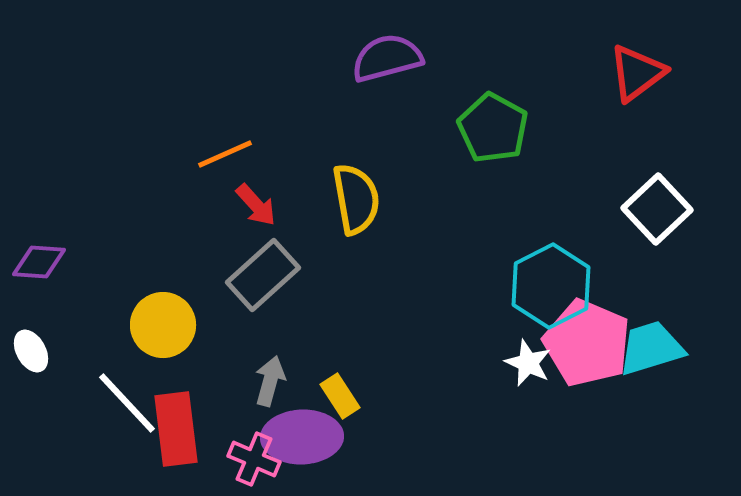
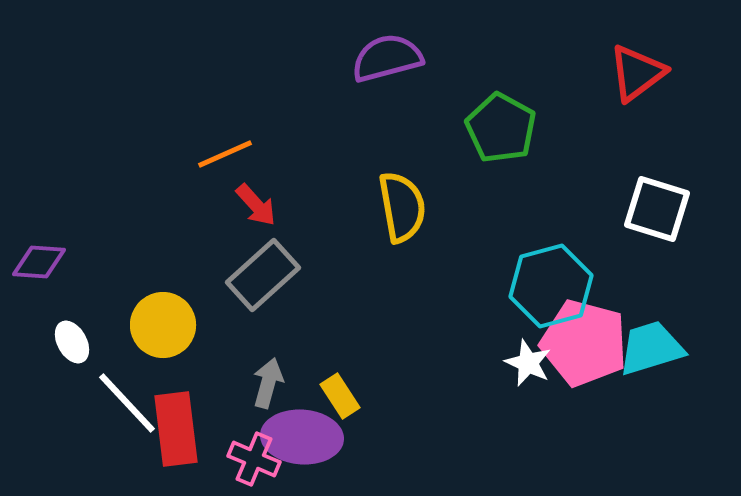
green pentagon: moved 8 px right
yellow semicircle: moved 46 px right, 8 px down
white square: rotated 30 degrees counterclockwise
cyan hexagon: rotated 12 degrees clockwise
pink pentagon: moved 3 px left; rotated 8 degrees counterclockwise
white ellipse: moved 41 px right, 9 px up
gray arrow: moved 2 px left, 2 px down
purple ellipse: rotated 6 degrees clockwise
